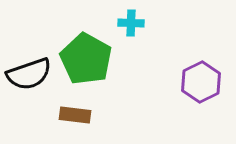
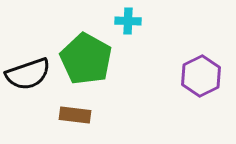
cyan cross: moved 3 px left, 2 px up
black semicircle: moved 1 px left
purple hexagon: moved 6 px up
